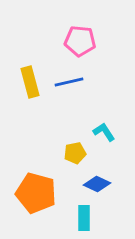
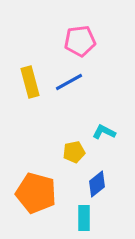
pink pentagon: rotated 12 degrees counterclockwise
blue line: rotated 16 degrees counterclockwise
cyan L-shape: rotated 30 degrees counterclockwise
yellow pentagon: moved 1 px left, 1 px up
blue diamond: rotated 64 degrees counterclockwise
